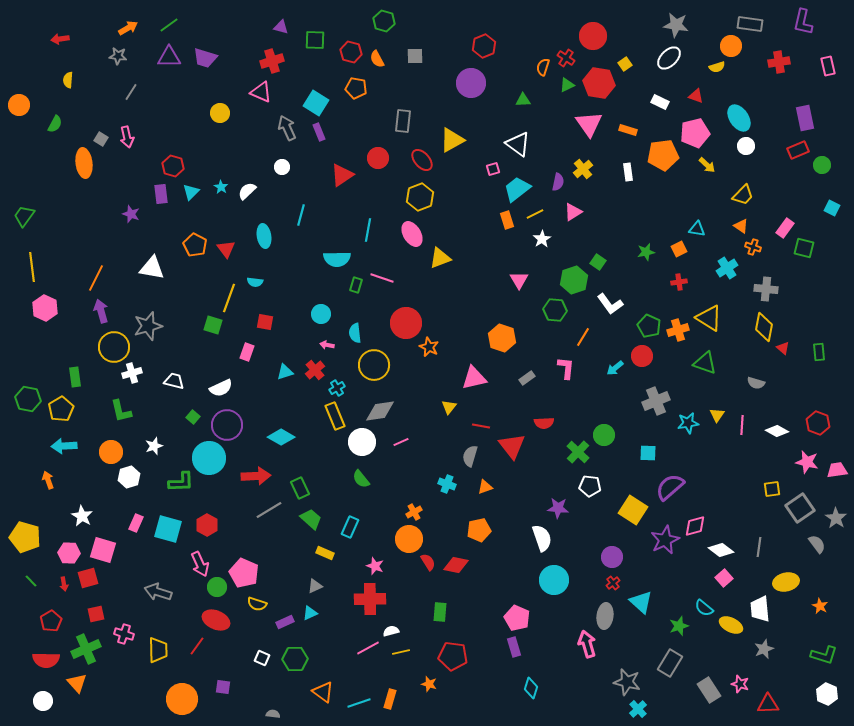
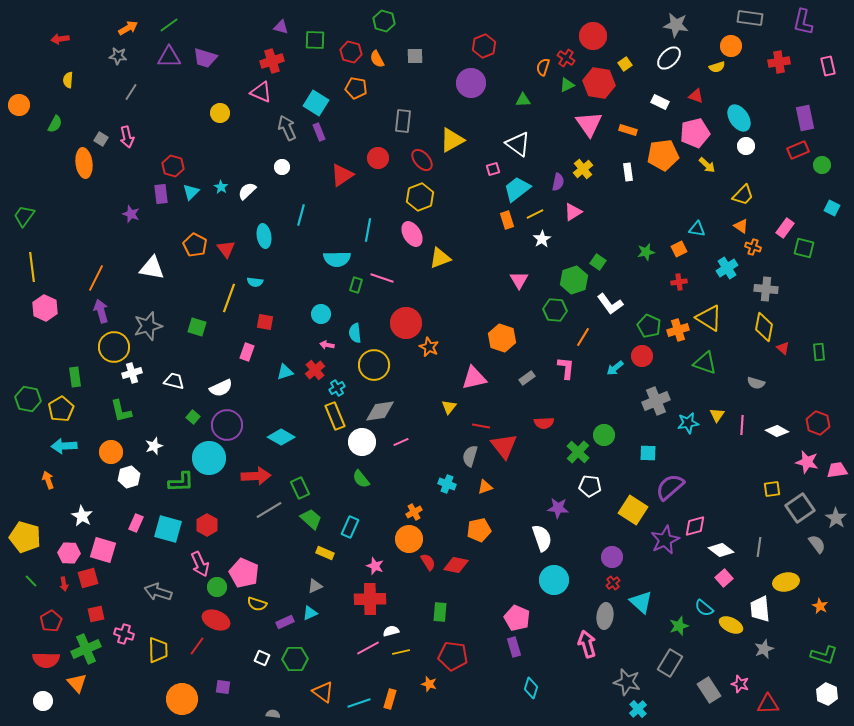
gray rectangle at (750, 24): moved 6 px up
green square at (213, 325): moved 16 px left, 2 px down
red triangle at (512, 446): moved 8 px left
